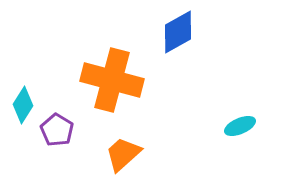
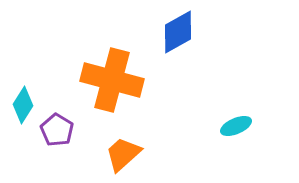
cyan ellipse: moved 4 px left
